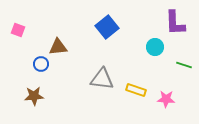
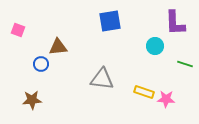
blue square: moved 3 px right, 6 px up; rotated 30 degrees clockwise
cyan circle: moved 1 px up
green line: moved 1 px right, 1 px up
yellow rectangle: moved 8 px right, 2 px down
brown star: moved 2 px left, 4 px down
